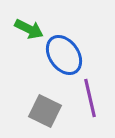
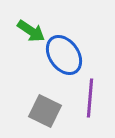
green arrow: moved 2 px right, 2 px down; rotated 8 degrees clockwise
purple line: rotated 18 degrees clockwise
